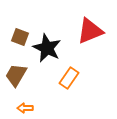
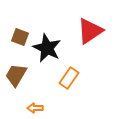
red triangle: rotated 12 degrees counterclockwise
orange arrow: moved 10 px right
